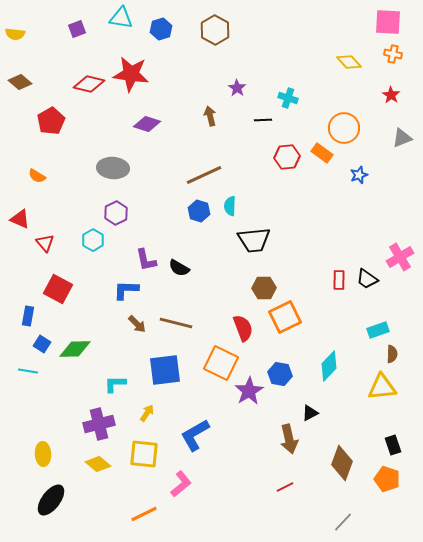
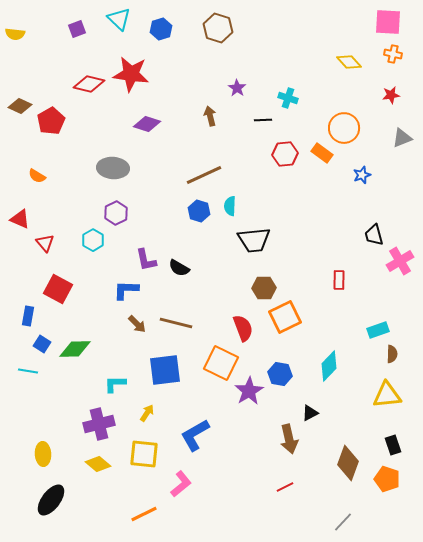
cyan triangle at (121, 18): moved 2 px left, 1 px down; rotated 35 degrees clockwise
brown hexagon at (215, 30): moved 3 px right, 2 px up; rotated 12 degrees counterclockwise
brown diamond at (20, 82): moved 24 px down; rotated 15 degrees counterclockwise
red star at (391, 95): rotated 30 degrees clockwise
red hexagon at (287, 157): moved 2 px left, 3 px up
blue star at (359, 175): moved 3 px right
pink cross at (400, 257): moved 4 px down
black trapezoid at (367, 279): moved 7 px right, 44 px up; rotated 40 degrees clockwise
yellow triangle at (382, 387): moved 5 px right, 8 px down
brown diamond at (342, 463): moved 6 px right
